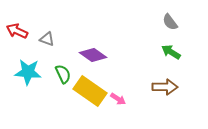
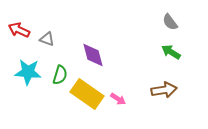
red arrow: moved 2 px right, 1 px up
purple diamond: rotated 40 degrees clockwise
green semicircle: moved 3 px left, 1 px down; rotated 42 degrees clockwise
brown arrow: moved 1 px left, 3 px down; rotated 10 degrees counterclockwise
yellow rectangle: moved 3 px left, 3 px down
